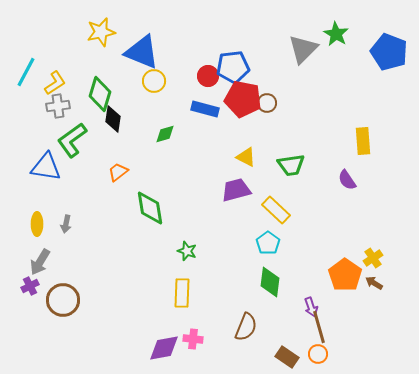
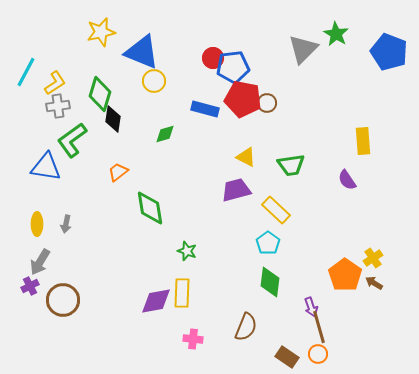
red circle at (208, 76): moved 5 px right, 18 px up
purple diamond at (164, 348): moved 8 px left, 47 px up
